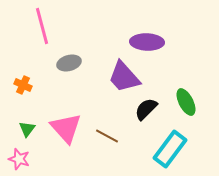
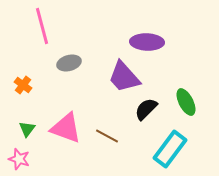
orange cross: rotated 12 degrees clockwise
pink triangle: rotated 28 degrees counterclockwise
